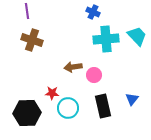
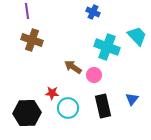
cyan cross: moved 1 px right, 8 px down; rotated 25 degrees clockwise
brown arrow: rotated 42 degrees clockwise
